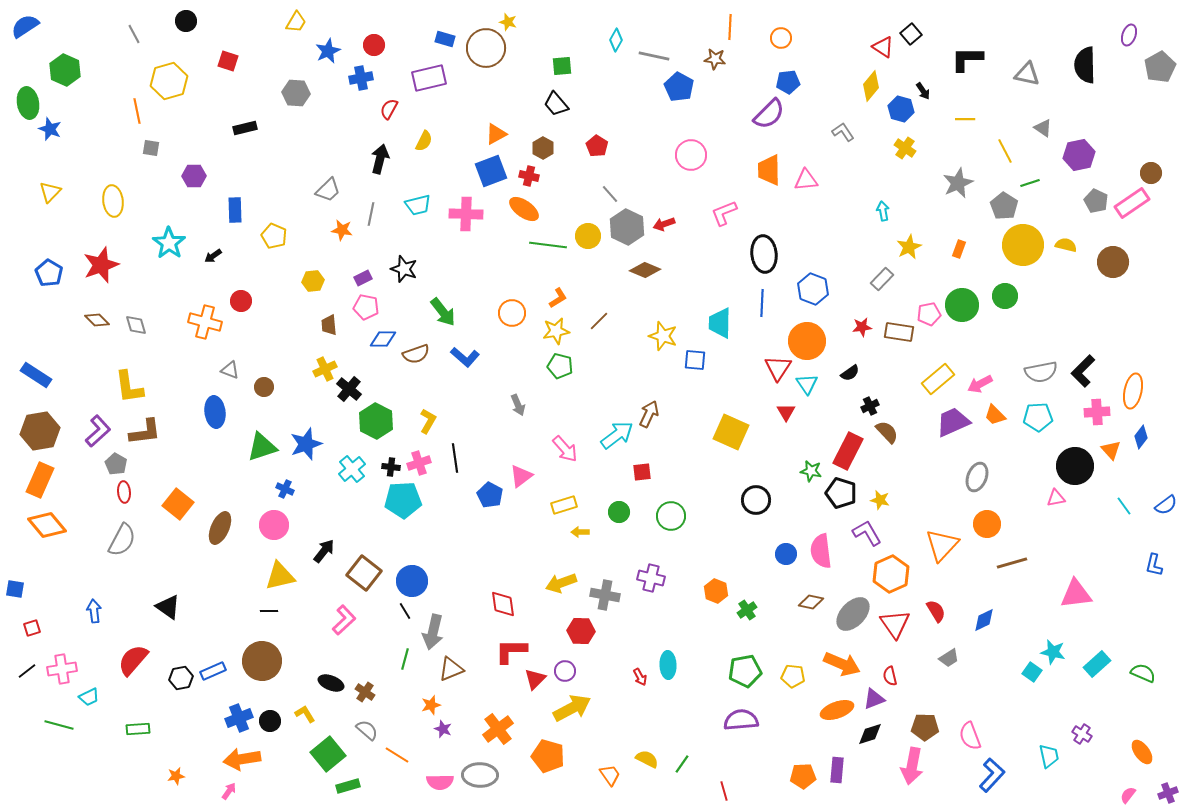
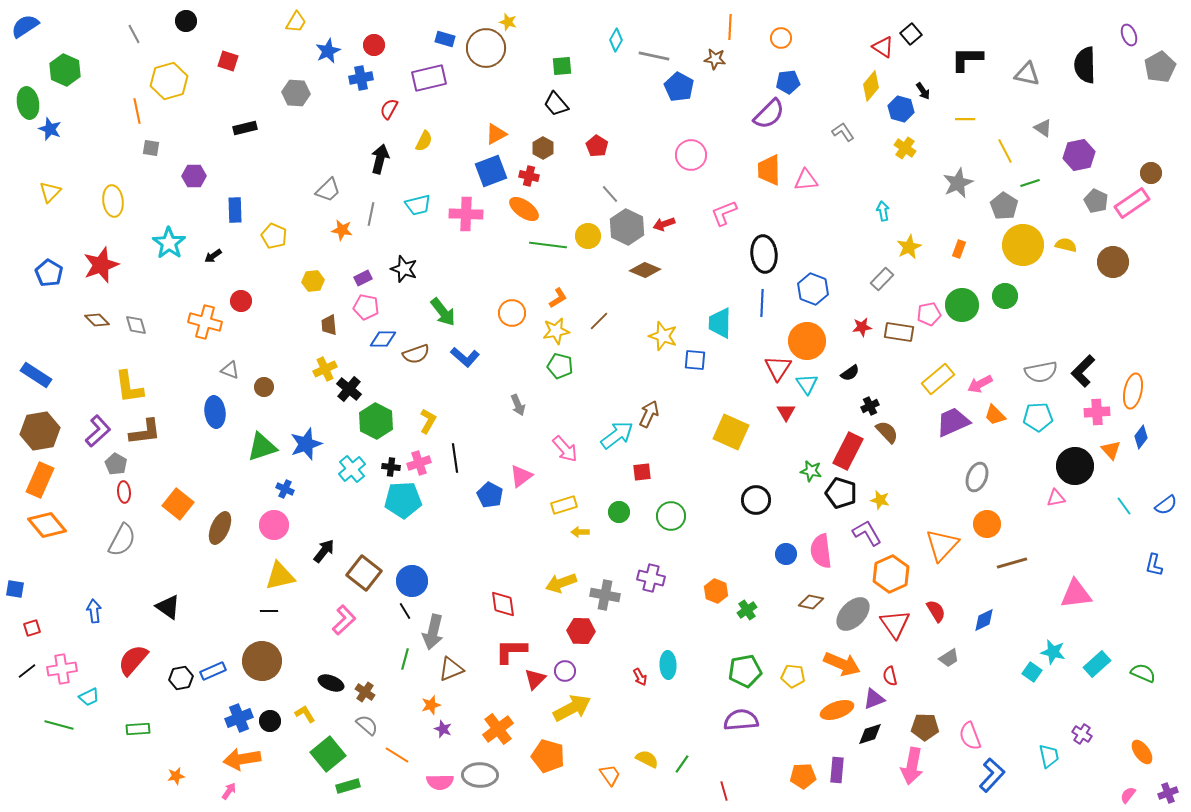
purple ellipse at (1129, 35): rotated 40 degrees counterclockwise
gray semicircle at (367, 730): moved 5 px up
